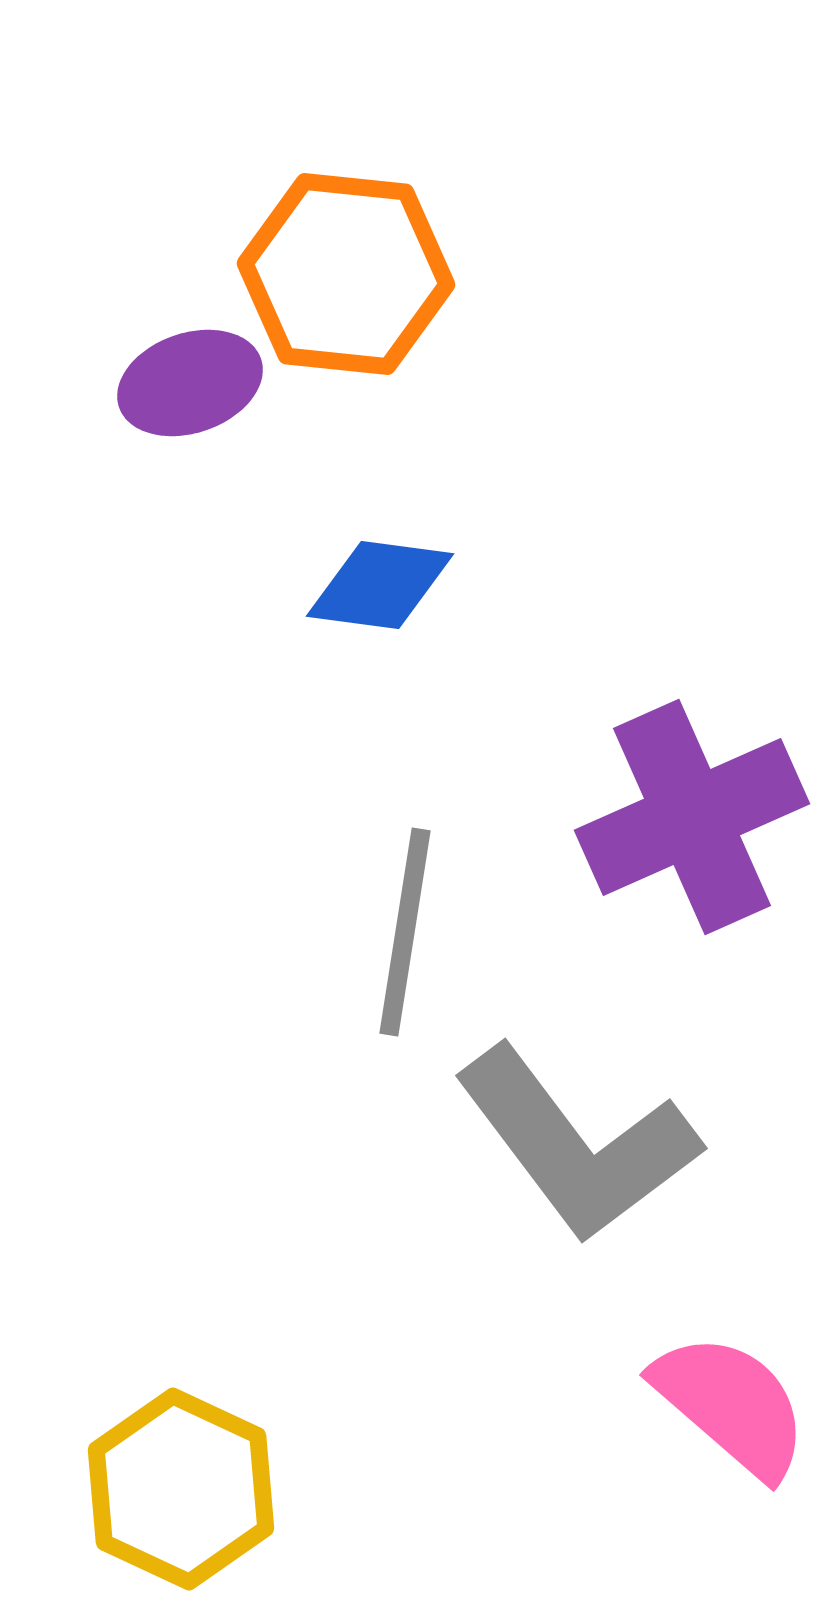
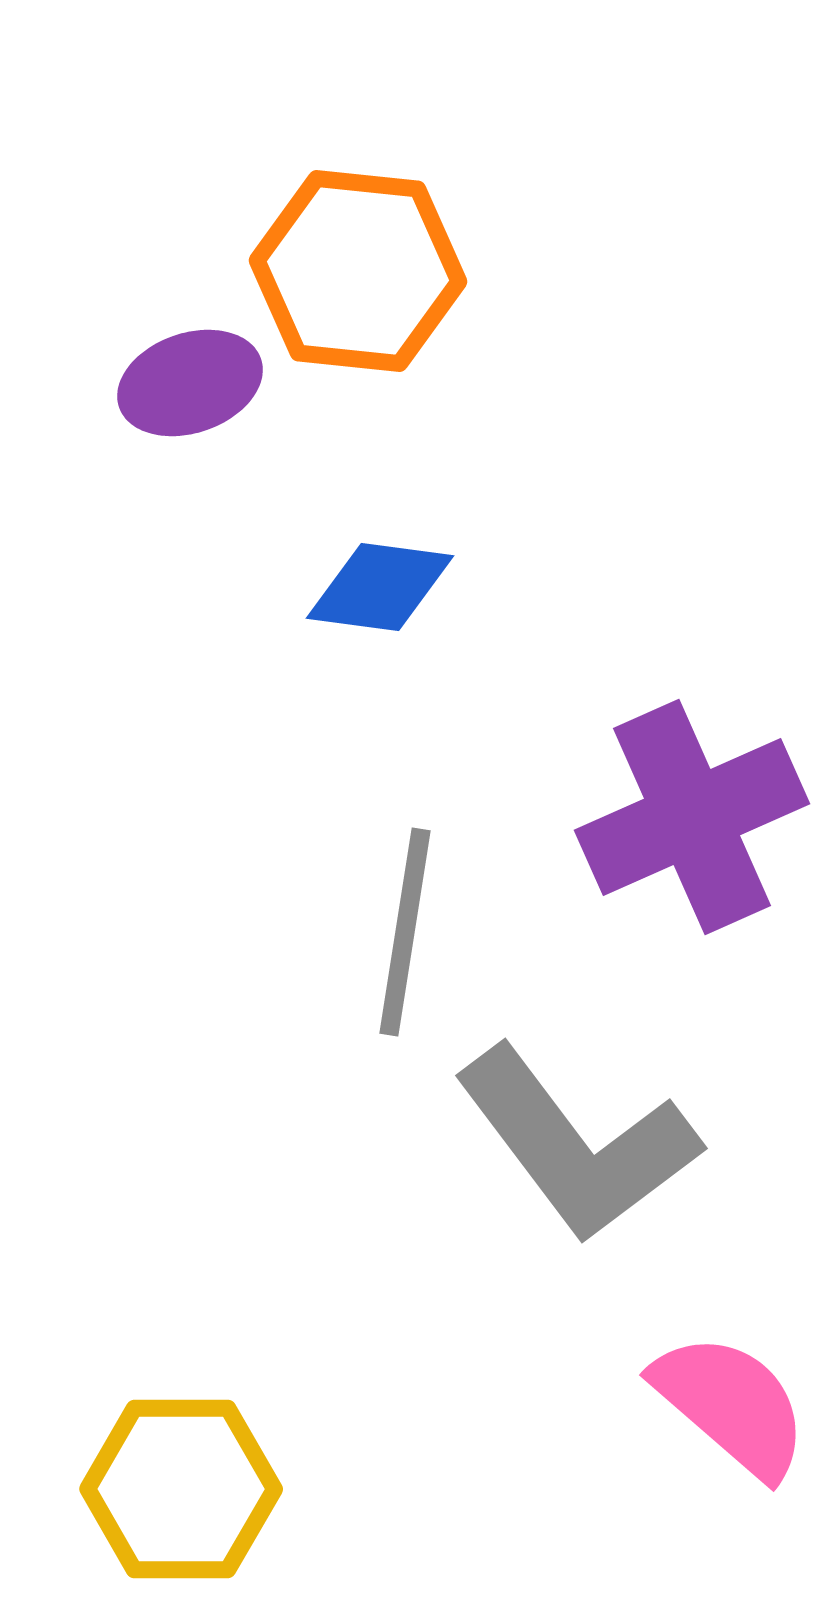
orange hexagon: moved 12 px right, 3 px up
blue diamond: moved 2 px down
yellow hexagon: rotated 25 degrees counterclockwise
